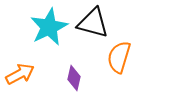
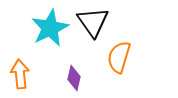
black triangle: moved 1 px up; rotated 40 degrees clockwise
cyan star: moved 1 px right, 1 px down
orange arrow: rotated 68 degrees counterclockwise
